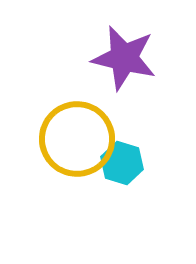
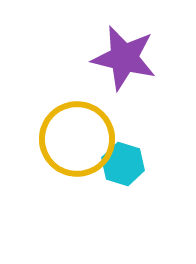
cyan hexagon: moved 1 px right, 1 px down
